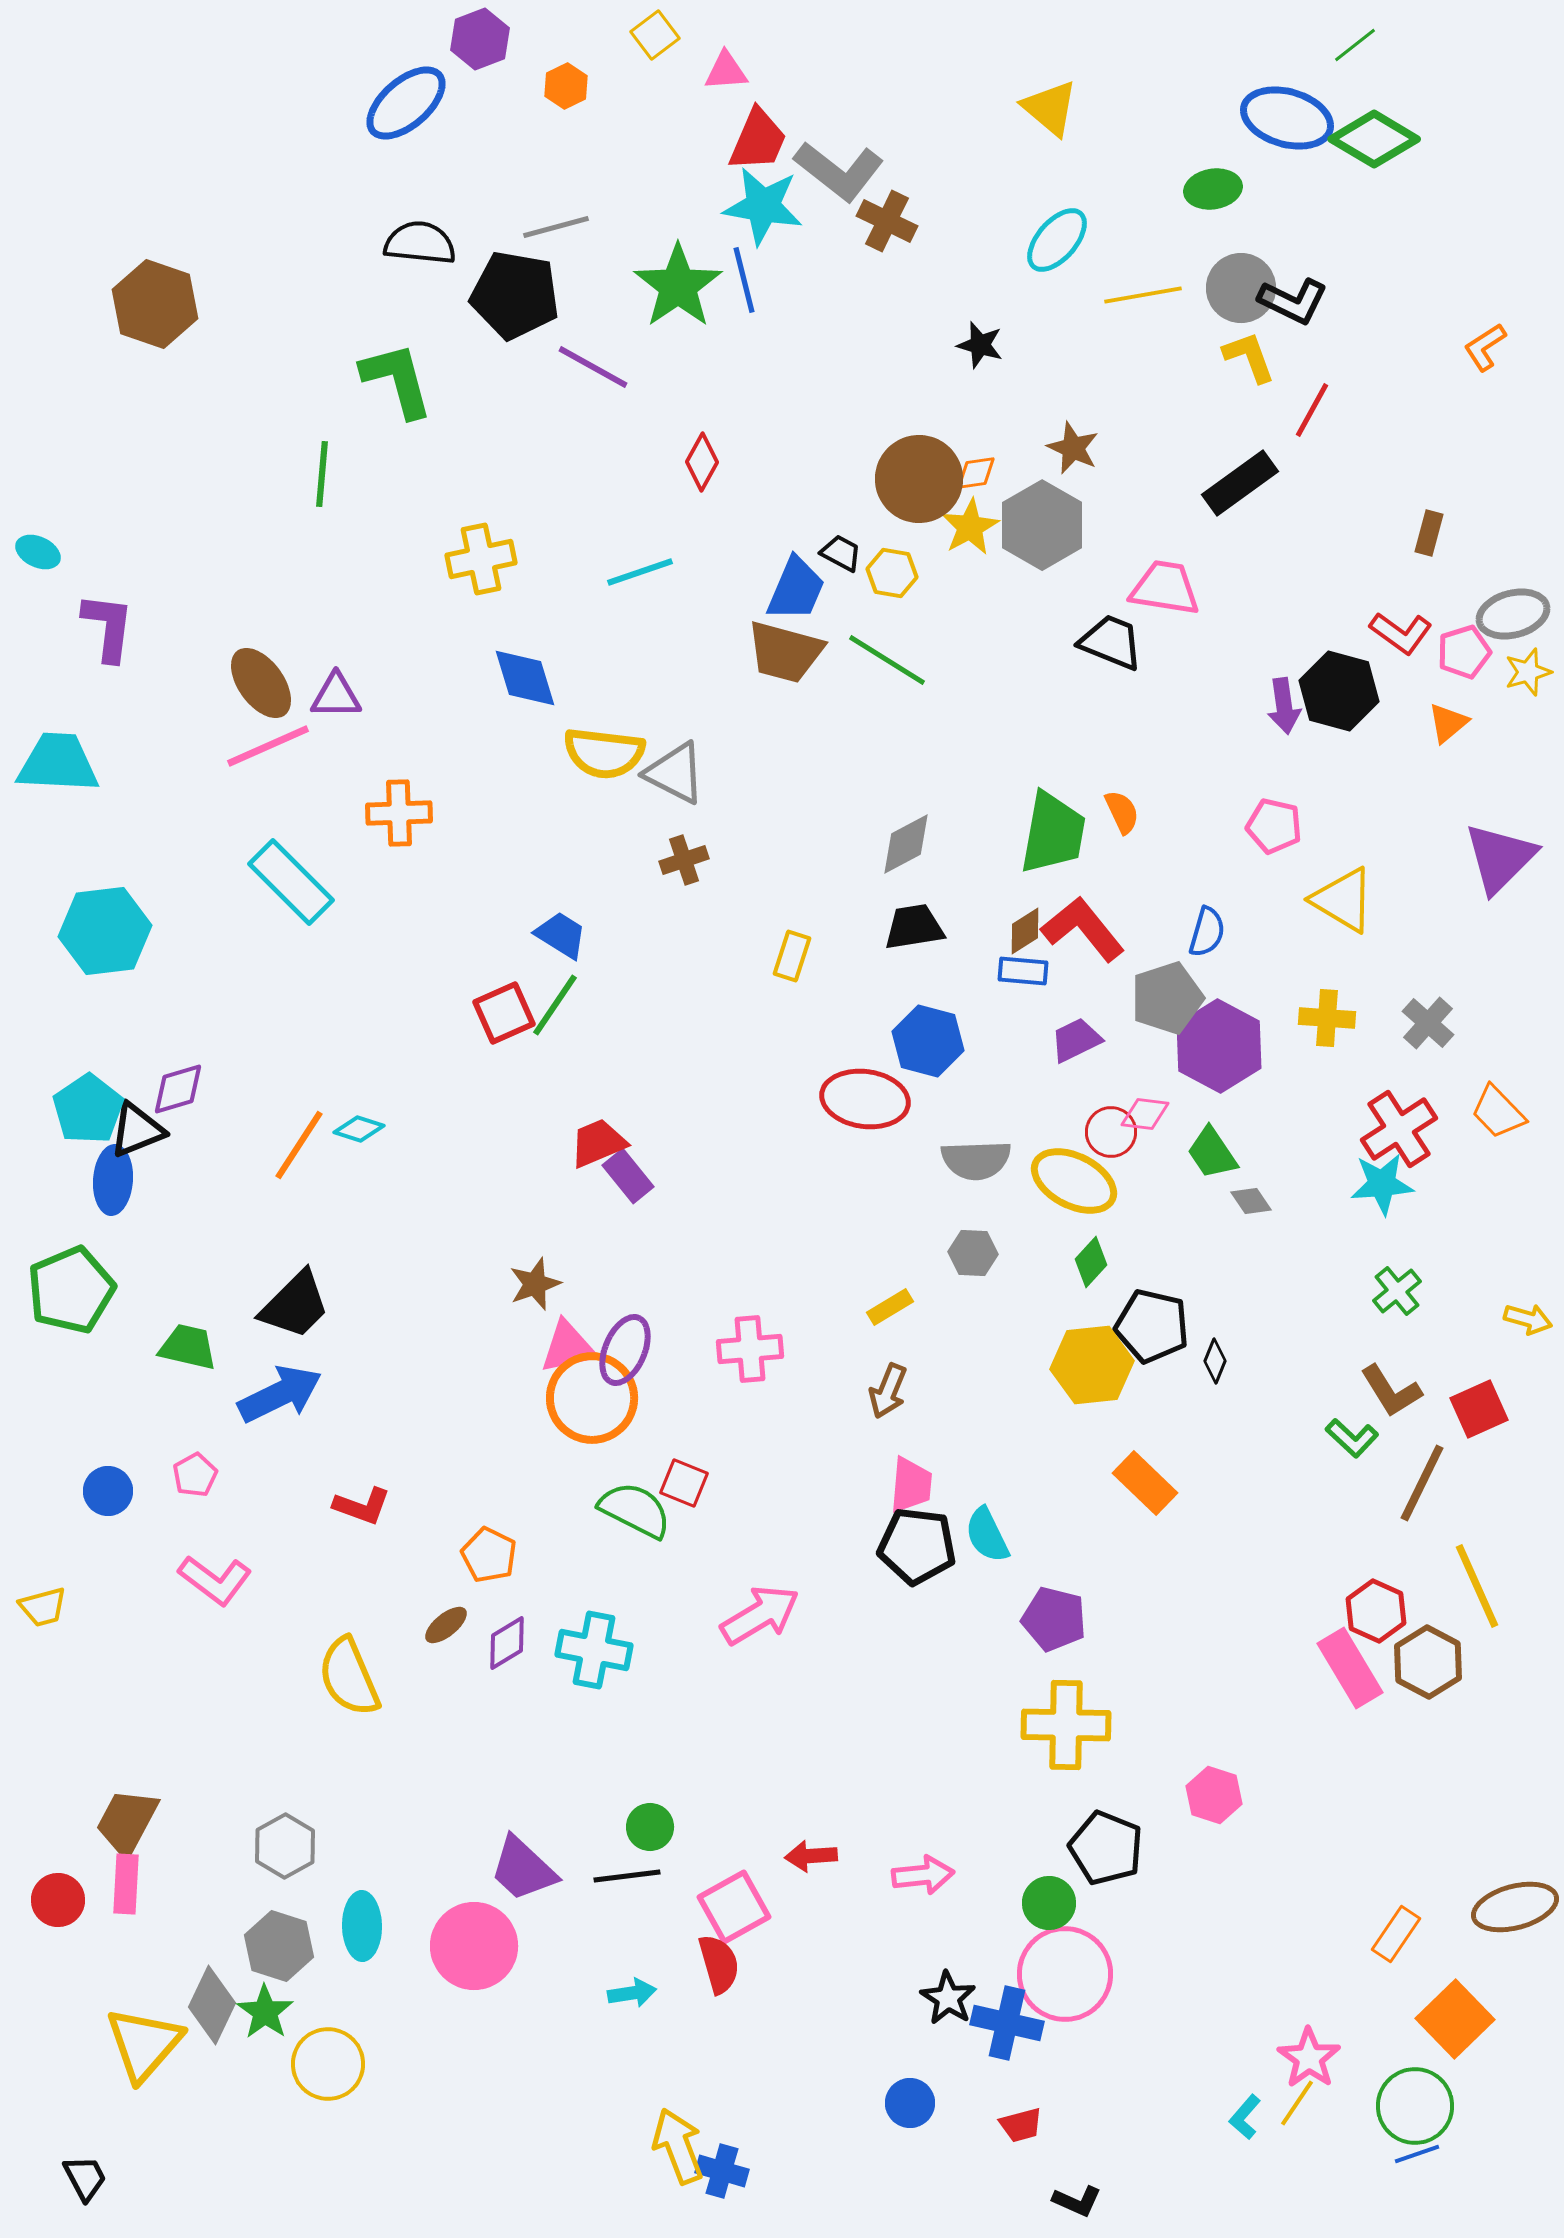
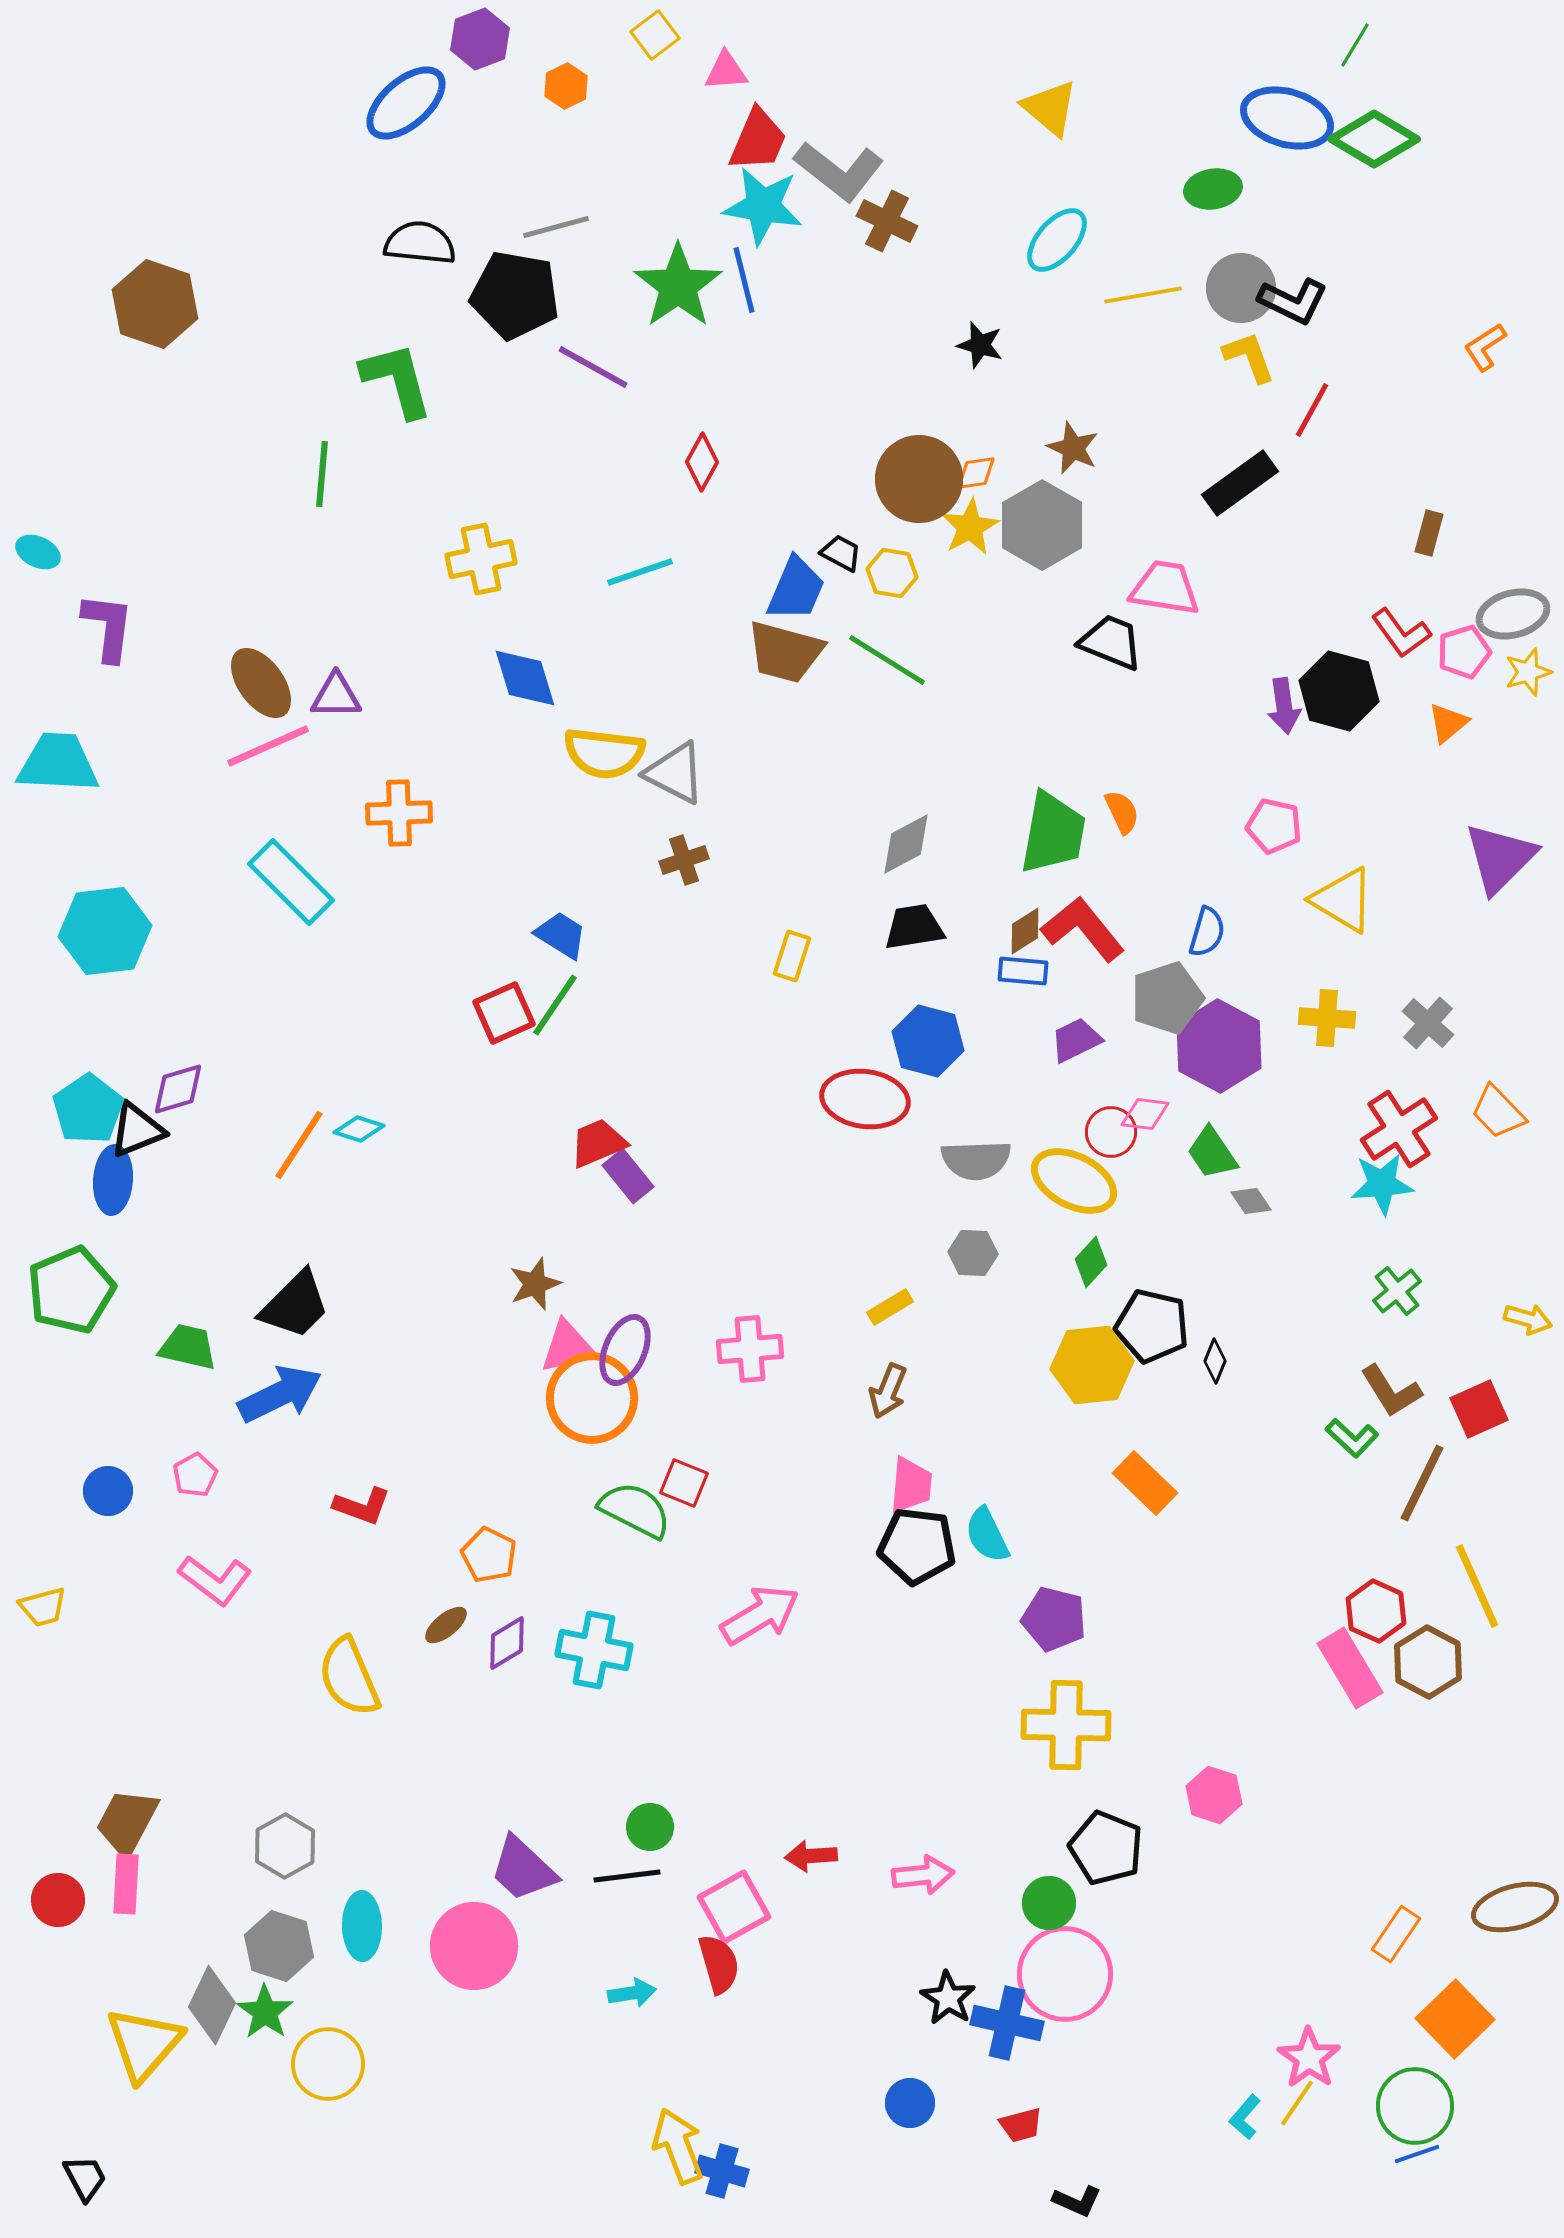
green line at (1355, 45): rotated 21 degrees counterclockwise
red L-shape at (1401, 633): rotated 18 degrees clockwise
